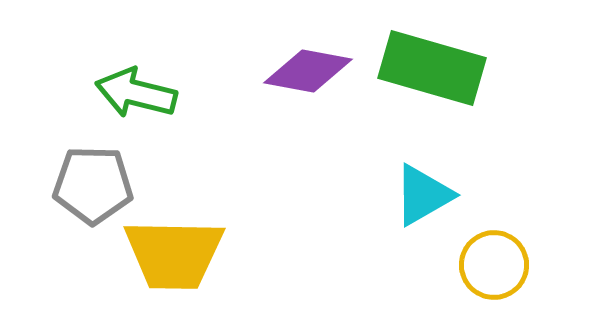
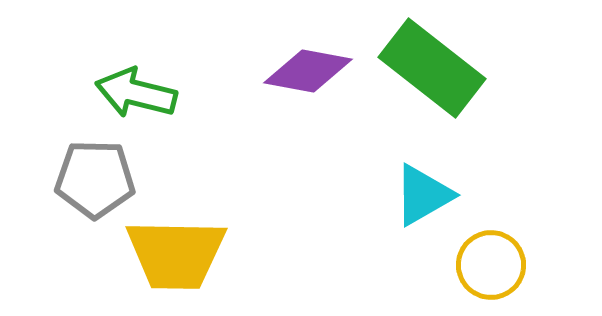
green rectangle: rotated 22 degrees clockwise
gray pentagon: moved 2 px right, 6 px up
yellow trapezoid: moved 2 px right
yellow circle: moved 3 px left
